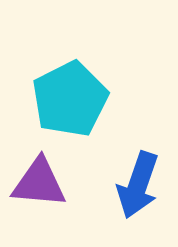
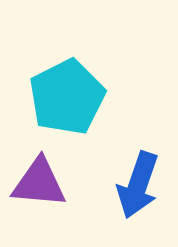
cyan pentagon: moved 3 px left, 2 px up
